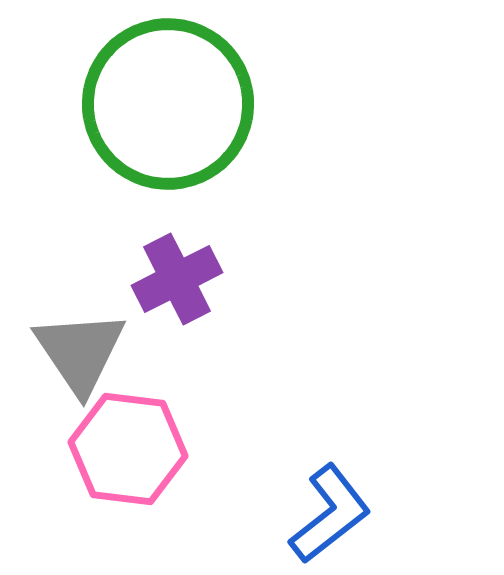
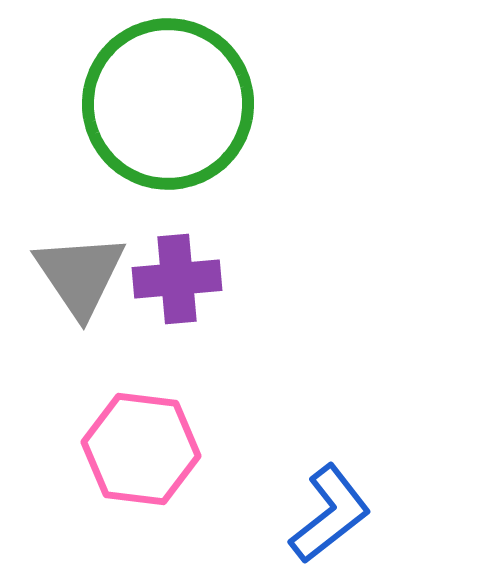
purple cross: rotated 22 degrees clockwise
gray triangle: moved 77 px up
pink hexagon: moved 13 px right
